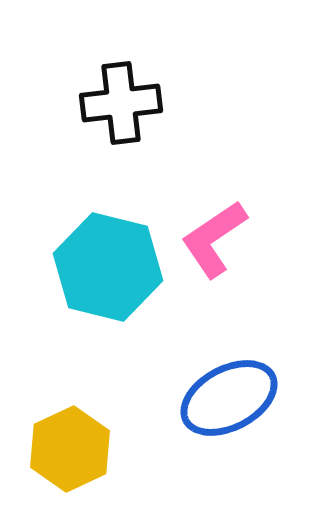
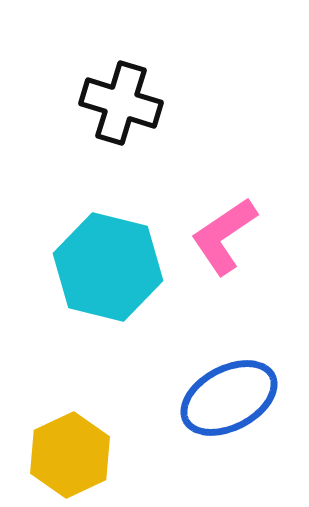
black cross: rotated 24 degrees clockwise
pink L-shape: moved 10 px right, 3 px up
yellow hexagon: moved 6 px down
